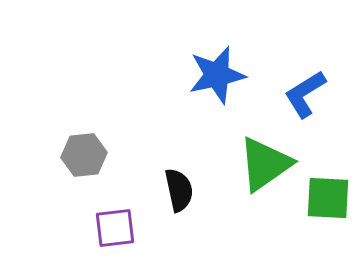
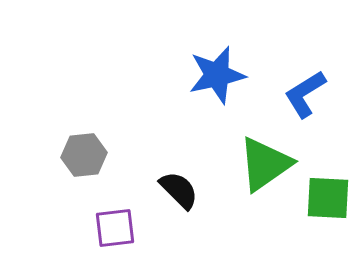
black semicircle: rotated 33 degrees counterclockwise
